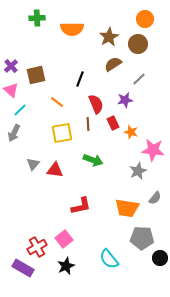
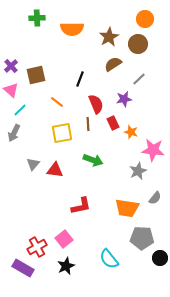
purple star: moved 1 px left, 1 px up
